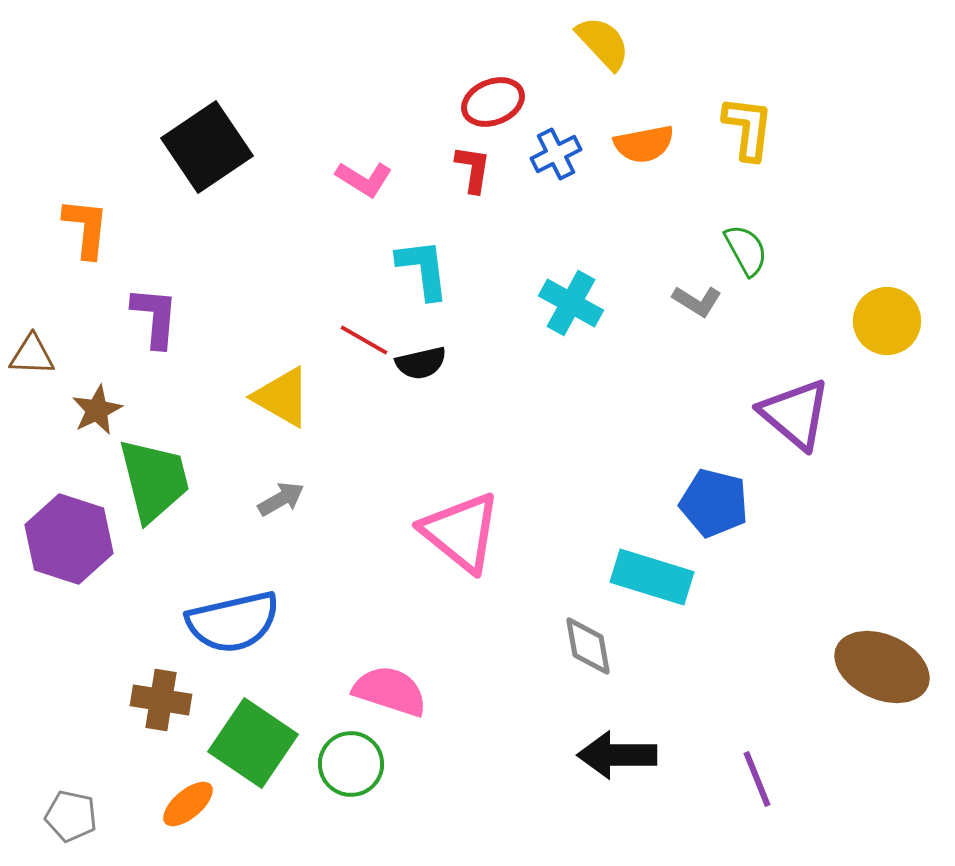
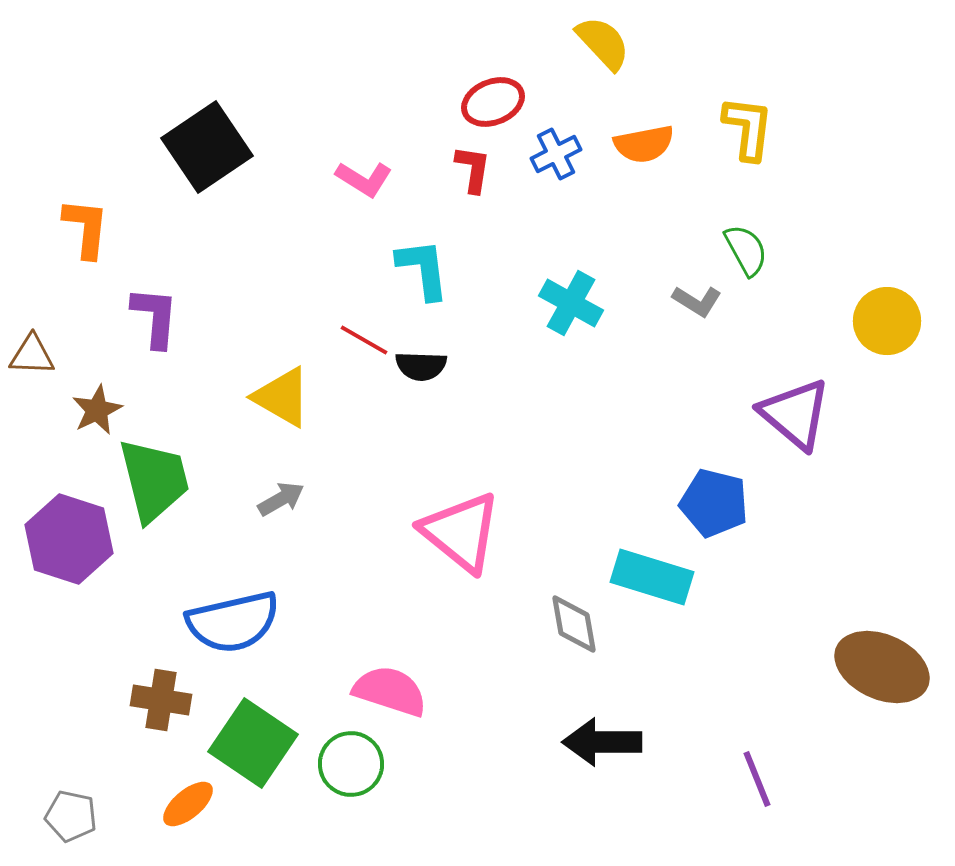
black semicircle: moved 3 px down; rotated 15 degrees clockwise
gray diamond: moved 14 px left, 22 px up
black arrow: moved 15 px left, 13 px up
